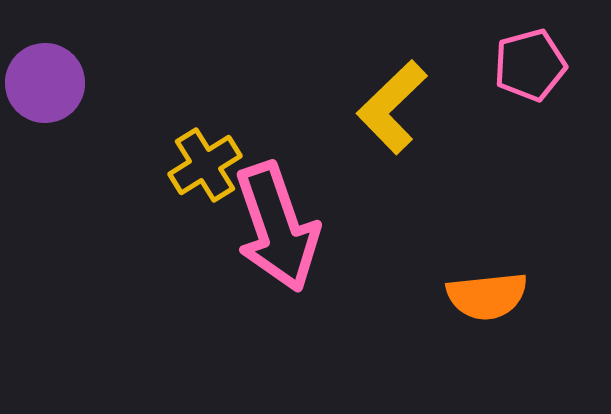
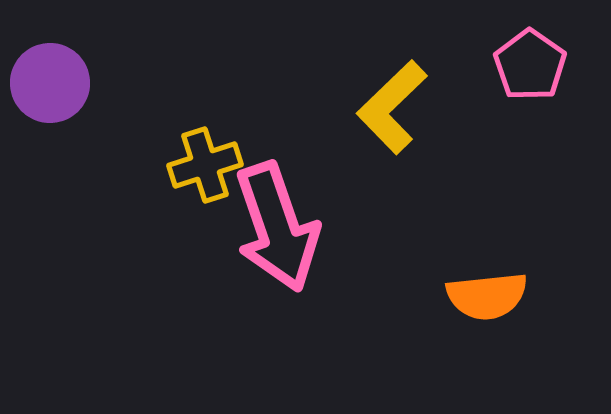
pink pentagon: rotated 22 degrees counterclockwise
purple circle: moved 5 px right
yellow cross: rotated 14 degrees clockwise
